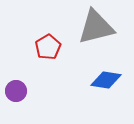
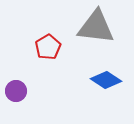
gray triangle: rotated 21 degrees clockwise
blue diamond: rotated 24 degrees clockwise
